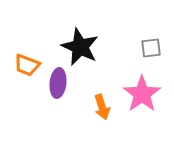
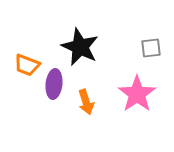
purple ellipse: moved 4 px left, 1 px down
pink star: moved 5 px left
orange arrow: moved 16 px left, 5 px up
